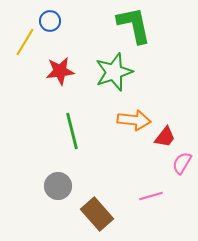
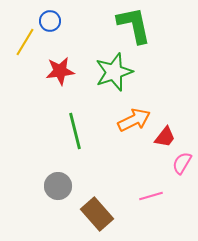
orange arrow: rotated 32 degrees counterclockwise
green line: moved 3 px right
